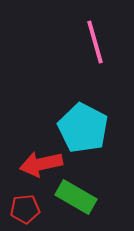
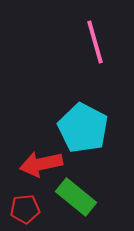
green rectangle: rotated 9 degrees clockwise
